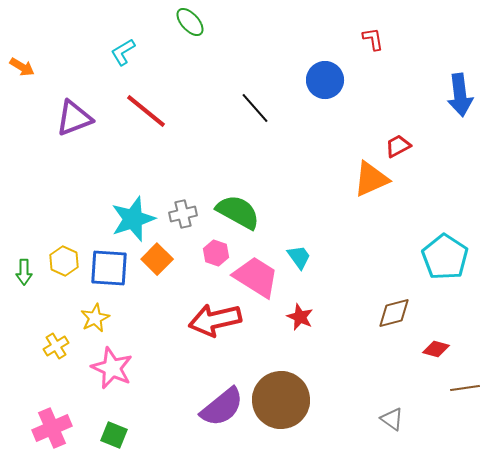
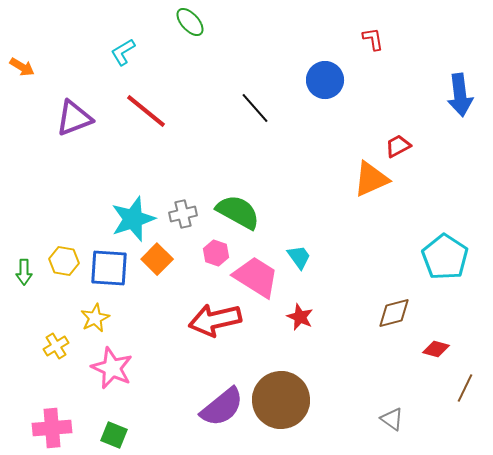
yellow hexagon: rotated 16 degrees counterclockwise
brown line: rotated 56 degrees counterclockwise
pink cross: rotated 18 degrees clockwise
